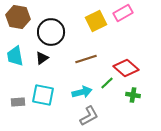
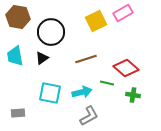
green line: rotated 56 degrees clockwise
cyan square: moved 7 px right, 2 px up
gray rectangle: moved 11 px down
